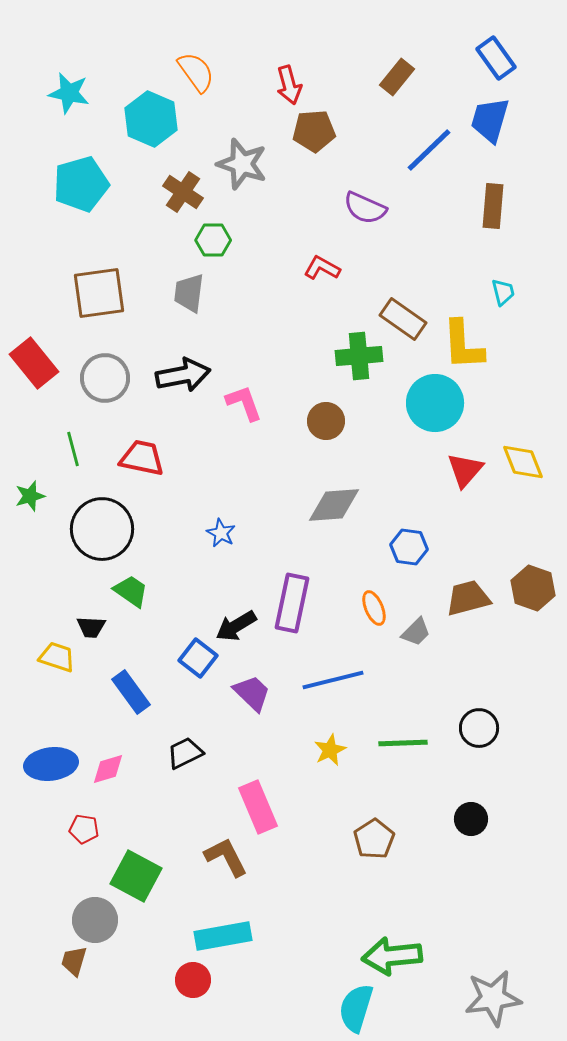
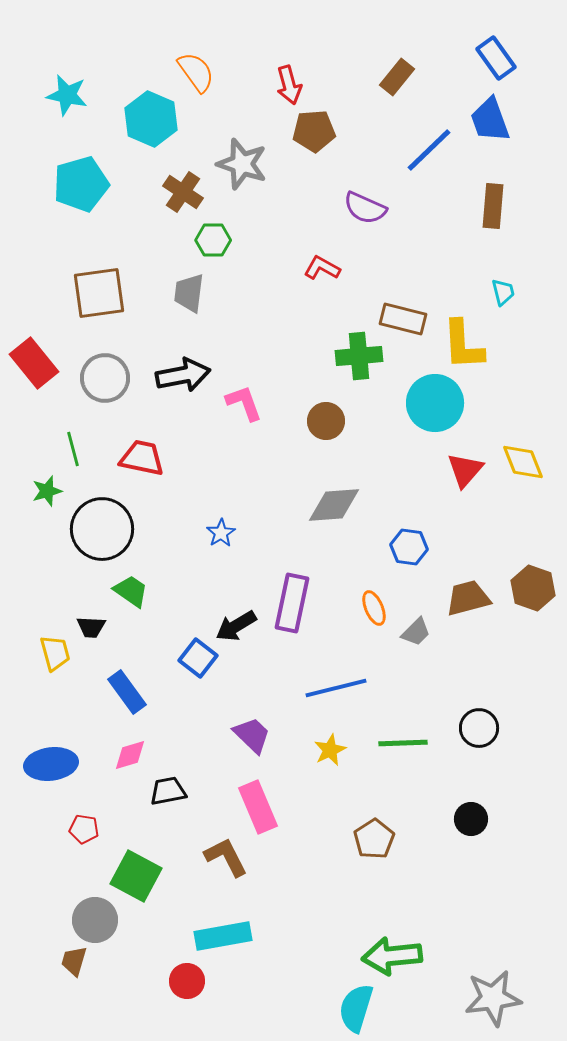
cyan star at (69, 93): moved 2 px left, 2 px down
blue trapezoid at (490, 120): rotated 36 degrees counterclockwise
brown rectangle at (403, 319): rotated 21 degrees counterclockwise
green star at (30, 496): moved 17 px right, 5 px up
blue star at (221, 533): rotated 12 degrees clockwise
yellow trapezoid at (57, 657): moved 2 px left, 4 px up; rotated 57 degrees clockwise
blue line at (333, 680): moved 3 px right, 8 px down
blue rectangle at (131, 692): moved 4 px left
purple trapezoid at (252, 693): moved 42 px down
black trapezoid at (185, 753): moved 17 px left, 38 px down; rotated 15 degrees clockwise
pink diamond at (108, 769): moved 22 px right, 14 px up
red circle at (193, 980): moved 6 px left, 1 px down
